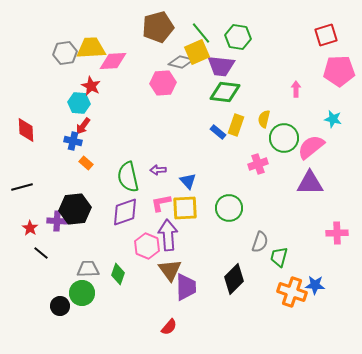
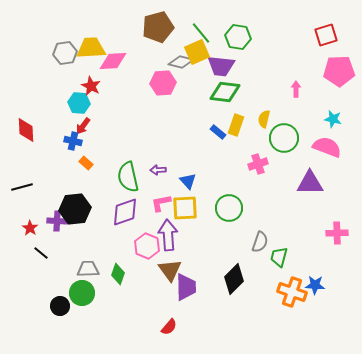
pink semicircle at (311, 147): moved 16 px right; rotated 60 degrees clockwise
